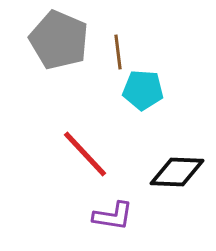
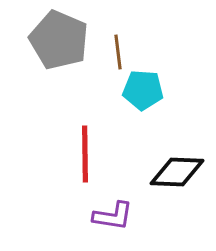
red line: rotated 42 degrees clockwise
